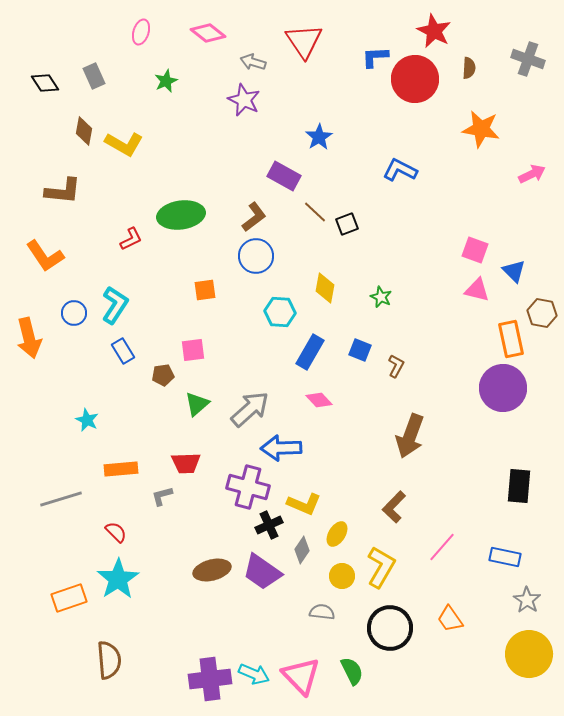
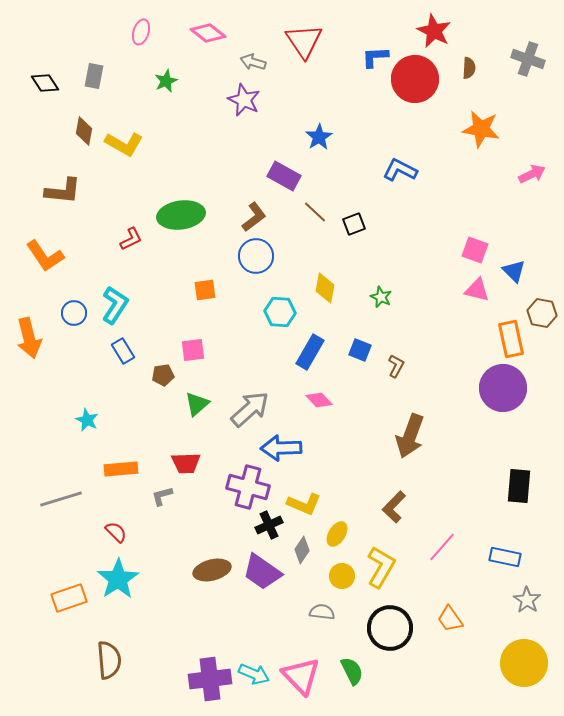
gray rectangle at (94, 76): rotated 35 degrees clockwise
black square at (347, 224): moved 7 px right
yellow circle at (529, 654): moved 5 px left, 9 px down
